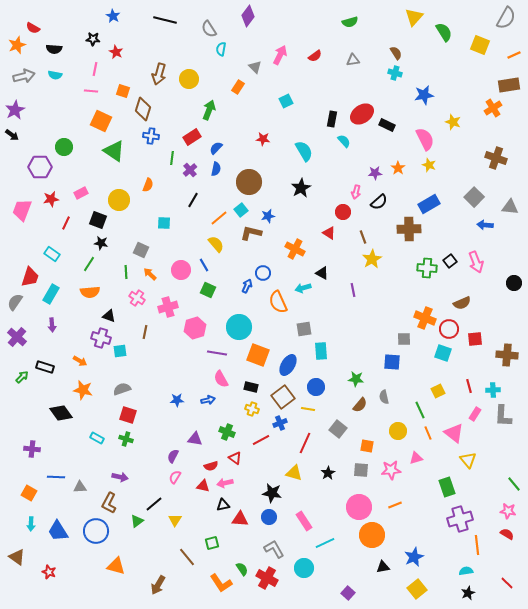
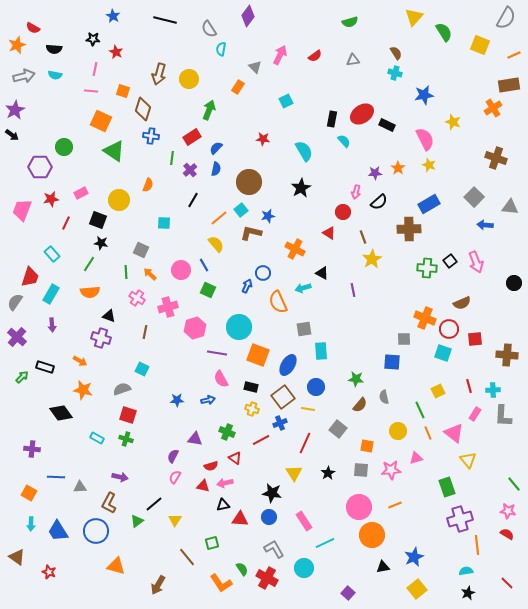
cyan rectangle at (52, 254): rotated 14 degrees clockwise
cyan square at (120, 351): moved 22 px right, 18 px down; rotated 32 degrees clockwise
yellow triangle at (294, 473): rotated 42 degrees clockwise
